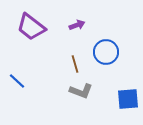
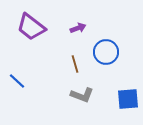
purple arrow: moved 1 px right, 3 px down
gray L-shape: moved 1 px right, 4 px down
